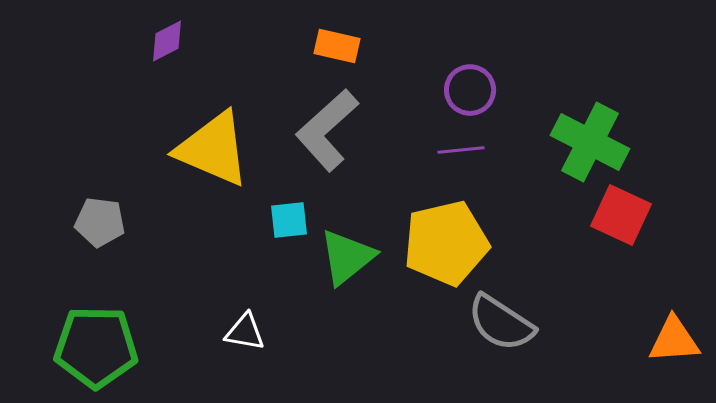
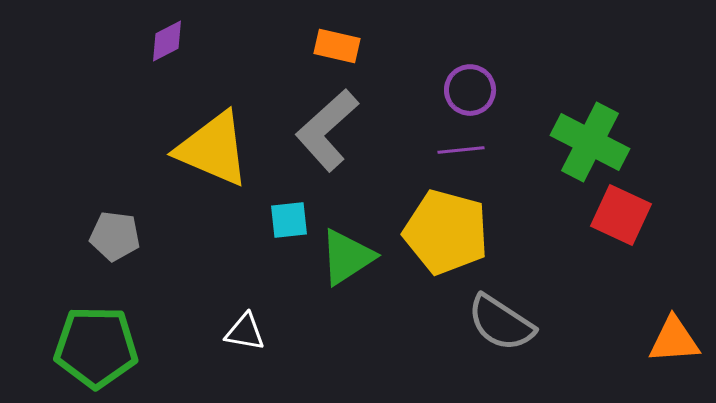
gray pentagon: moved 15 px right, 14 px down
yellow pentagon: moved 11 px up; rotated 28 degrees clockwise
green triangle: rotated 6 degrees clockwise
